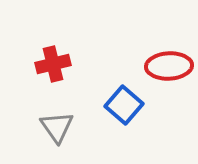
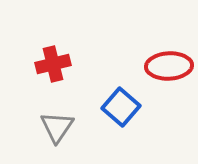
blue square: moved 3 px left, 2 px down
gray triangle: rotated 9 degrees clockwise
